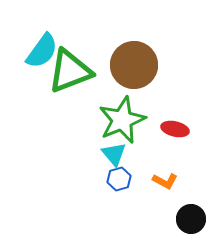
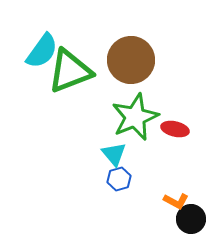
brown circle: moved 3 px left, 5 px up
green star: moved 13 px right, 3 px up
orange L-shape: moved 11 px right, 20 px down
